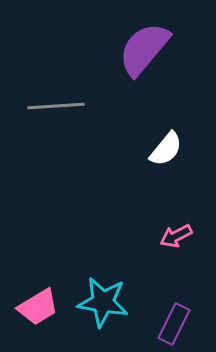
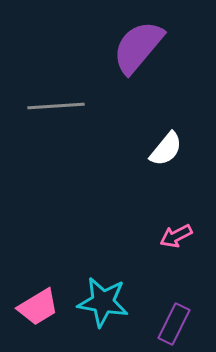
purple semicircle: moved 6 px left, 2 px up
